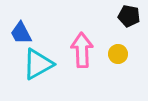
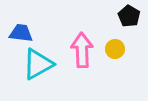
black pentagon: rotated 20 degrees clockwise
blue trapezoid: rotated 125 degrees clockwise
yellow circle: moved 3 px left, 5 px up
